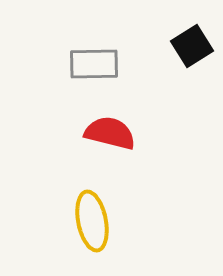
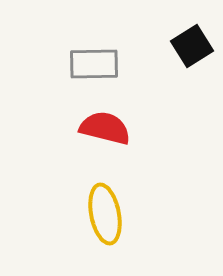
red semicircle: moved 5 px left, 5 px up
yellow ellipse: moved 13 px right, 7 px up
